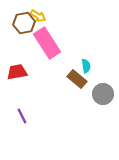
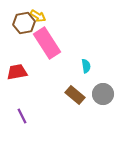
brown rectangle: moved 2 px left, 16 px down
